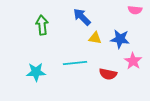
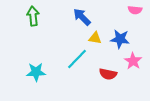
green arrow: moved 9 px left, 9 px up
cyan line: moved 2 px right, 4 px up; rotated 40 degrees counterclockwise
